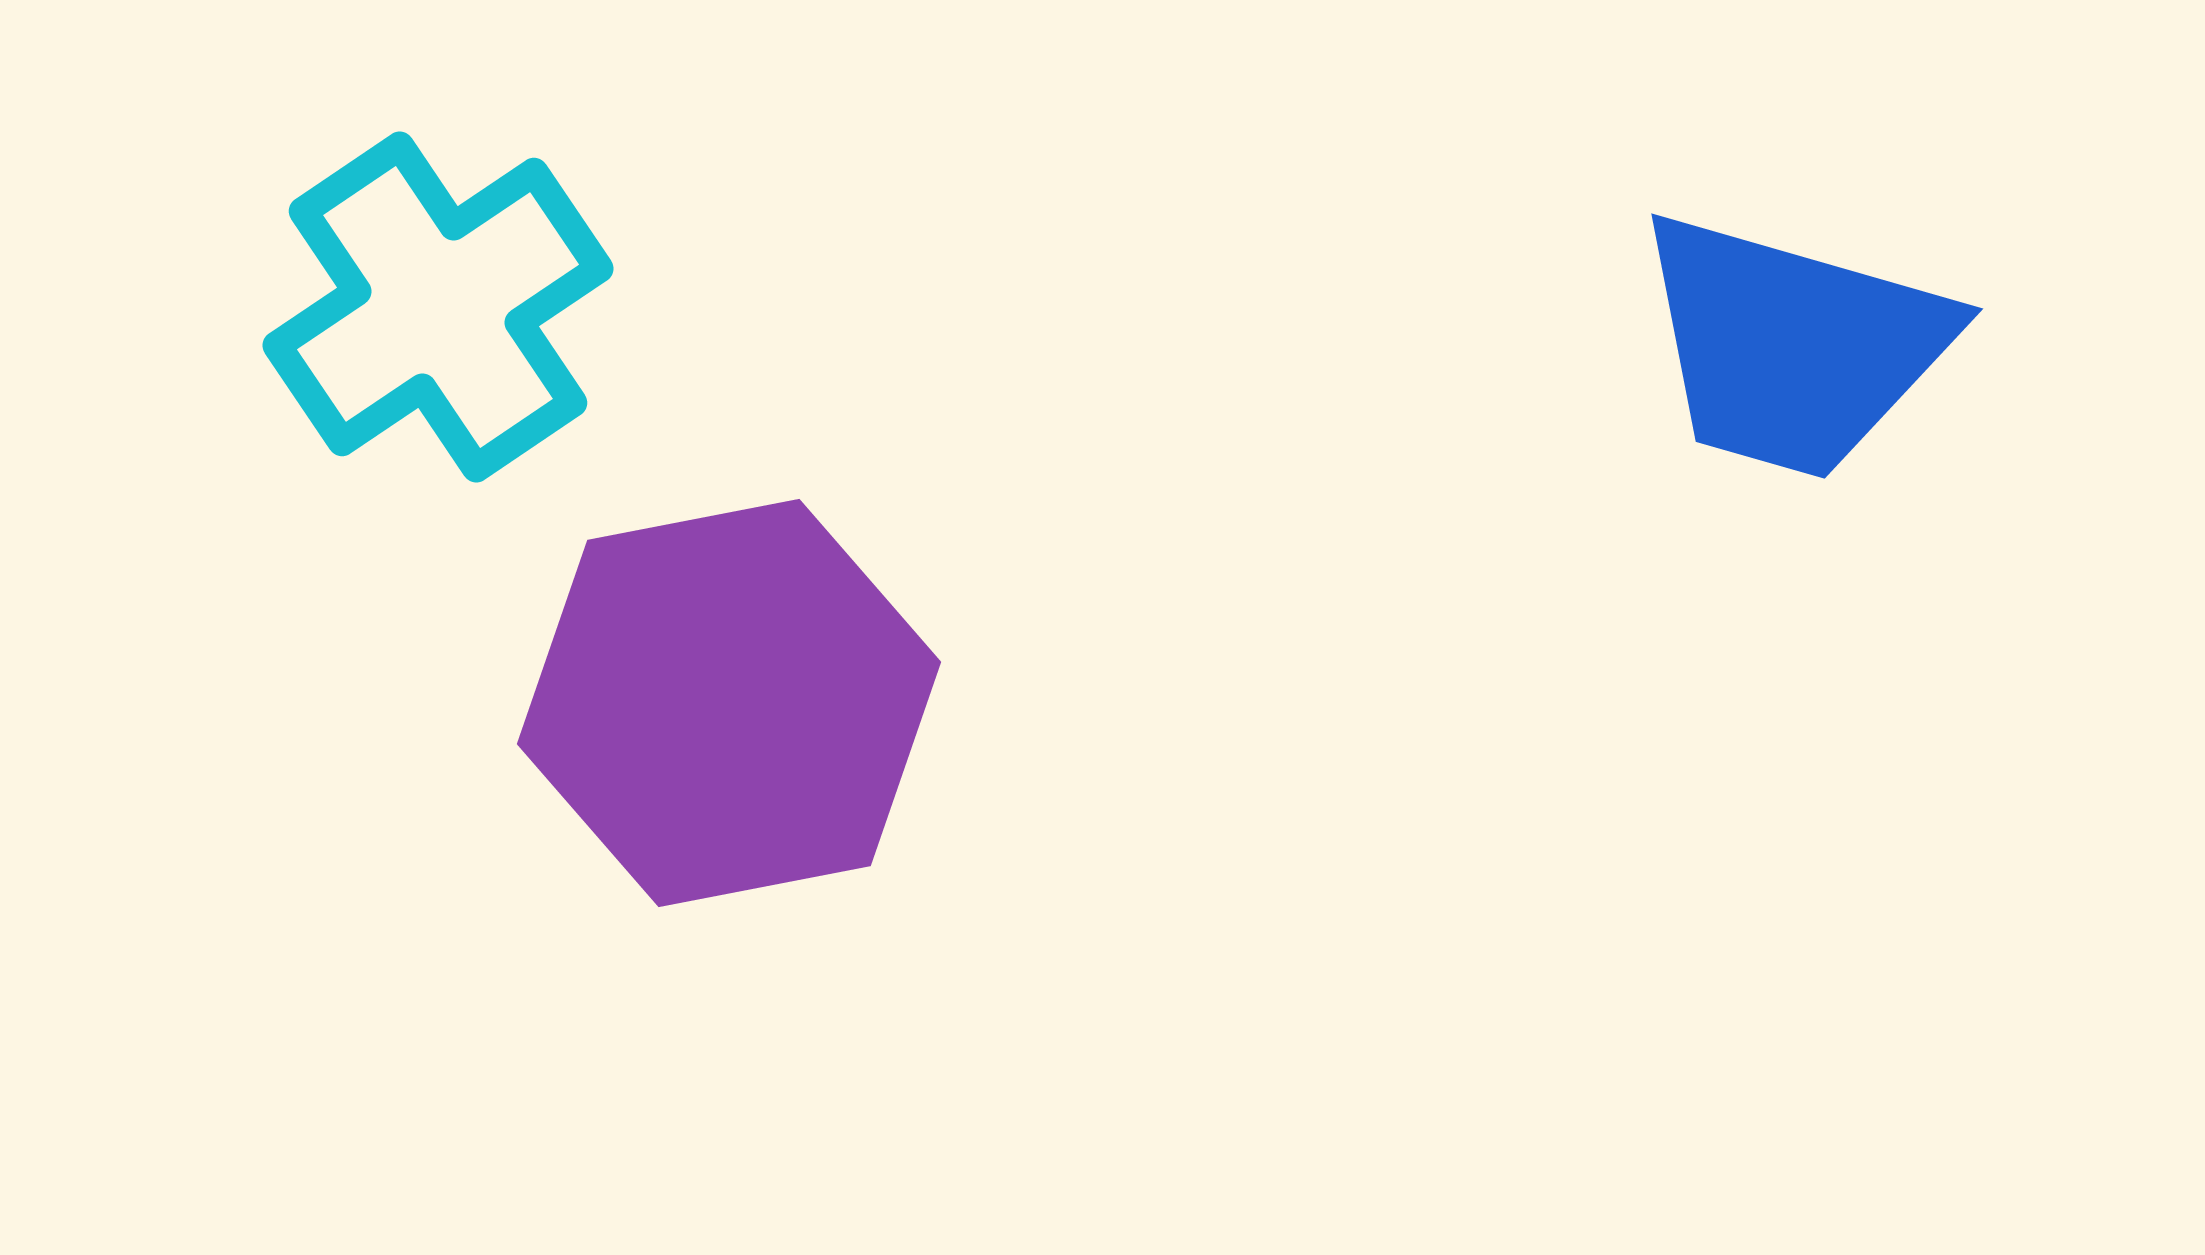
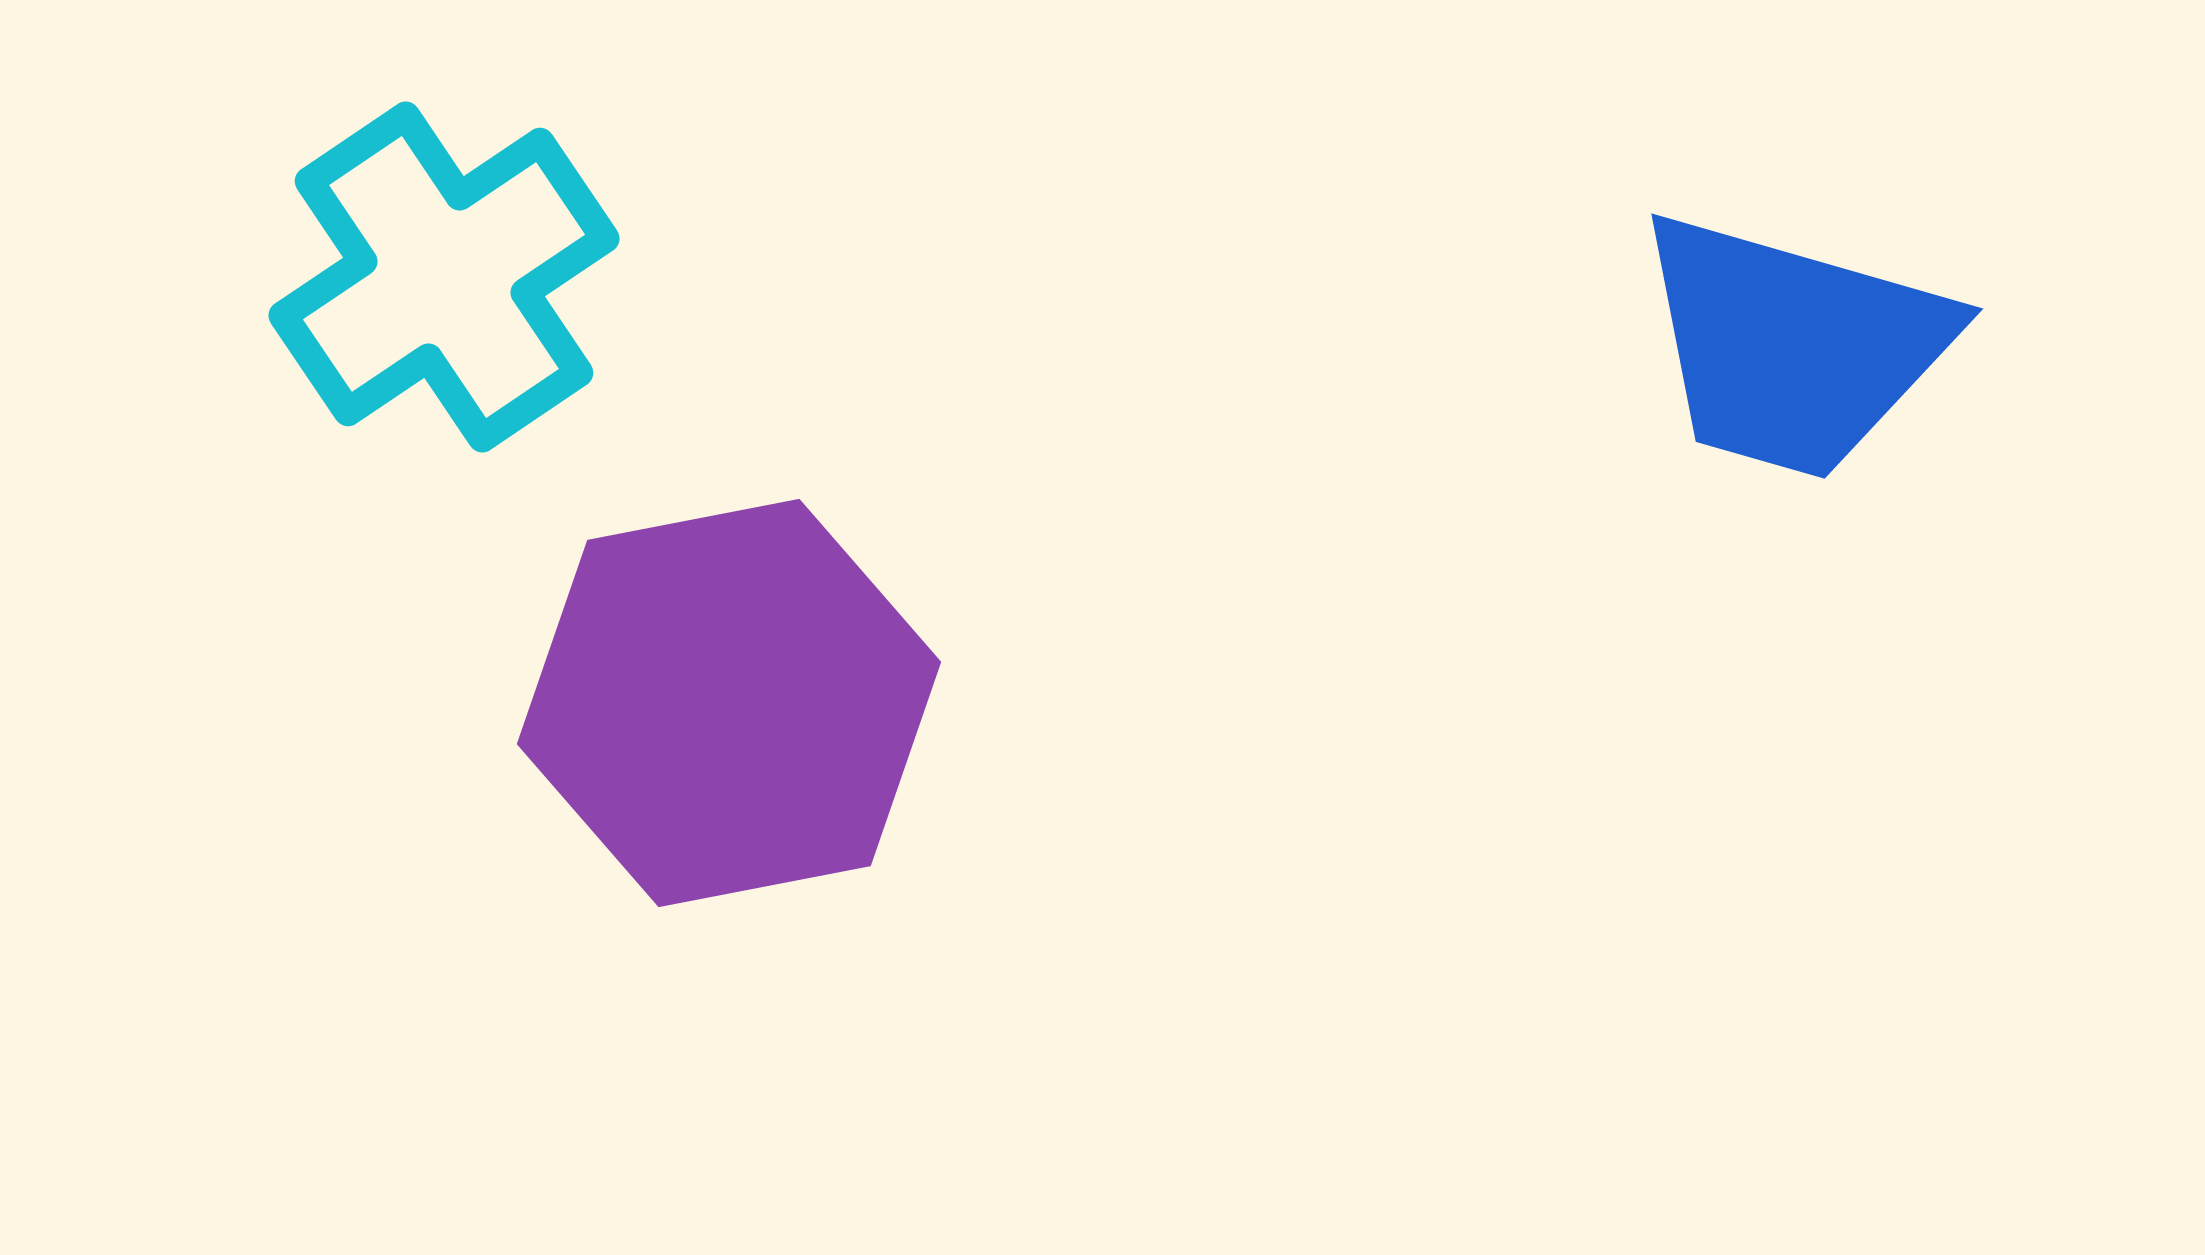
cyan cross: moved 6 px right, 30 px up
